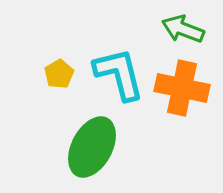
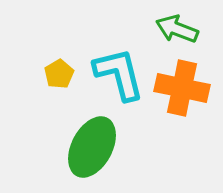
green arrow: moved 6 px left
